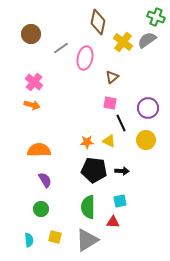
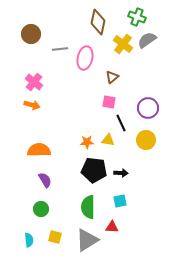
green cross: moved 19 px left
yellow cross: moved 2 px down
gray line: moved 1 px left, 1 px down; rotated 28 degrees clockwise
pink square: moved 1 px left, 1 px up
yellow triangle: moved 1 px left, 1 px up; rotated 16 degrees counterclockwise
black arrow: moved 1 px left, 2 px down
red triangle: moved 1 px left, 5 px down
